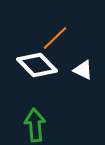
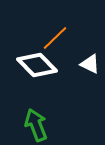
white triangle: moved 7 px right, 6 px up
green arrow: moved 1 px right; rotated 16 degrees counterclockwise
